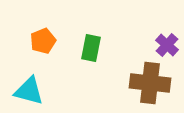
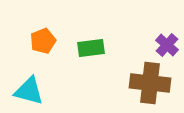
green rectangle: rotated 72 degrees clockwise
